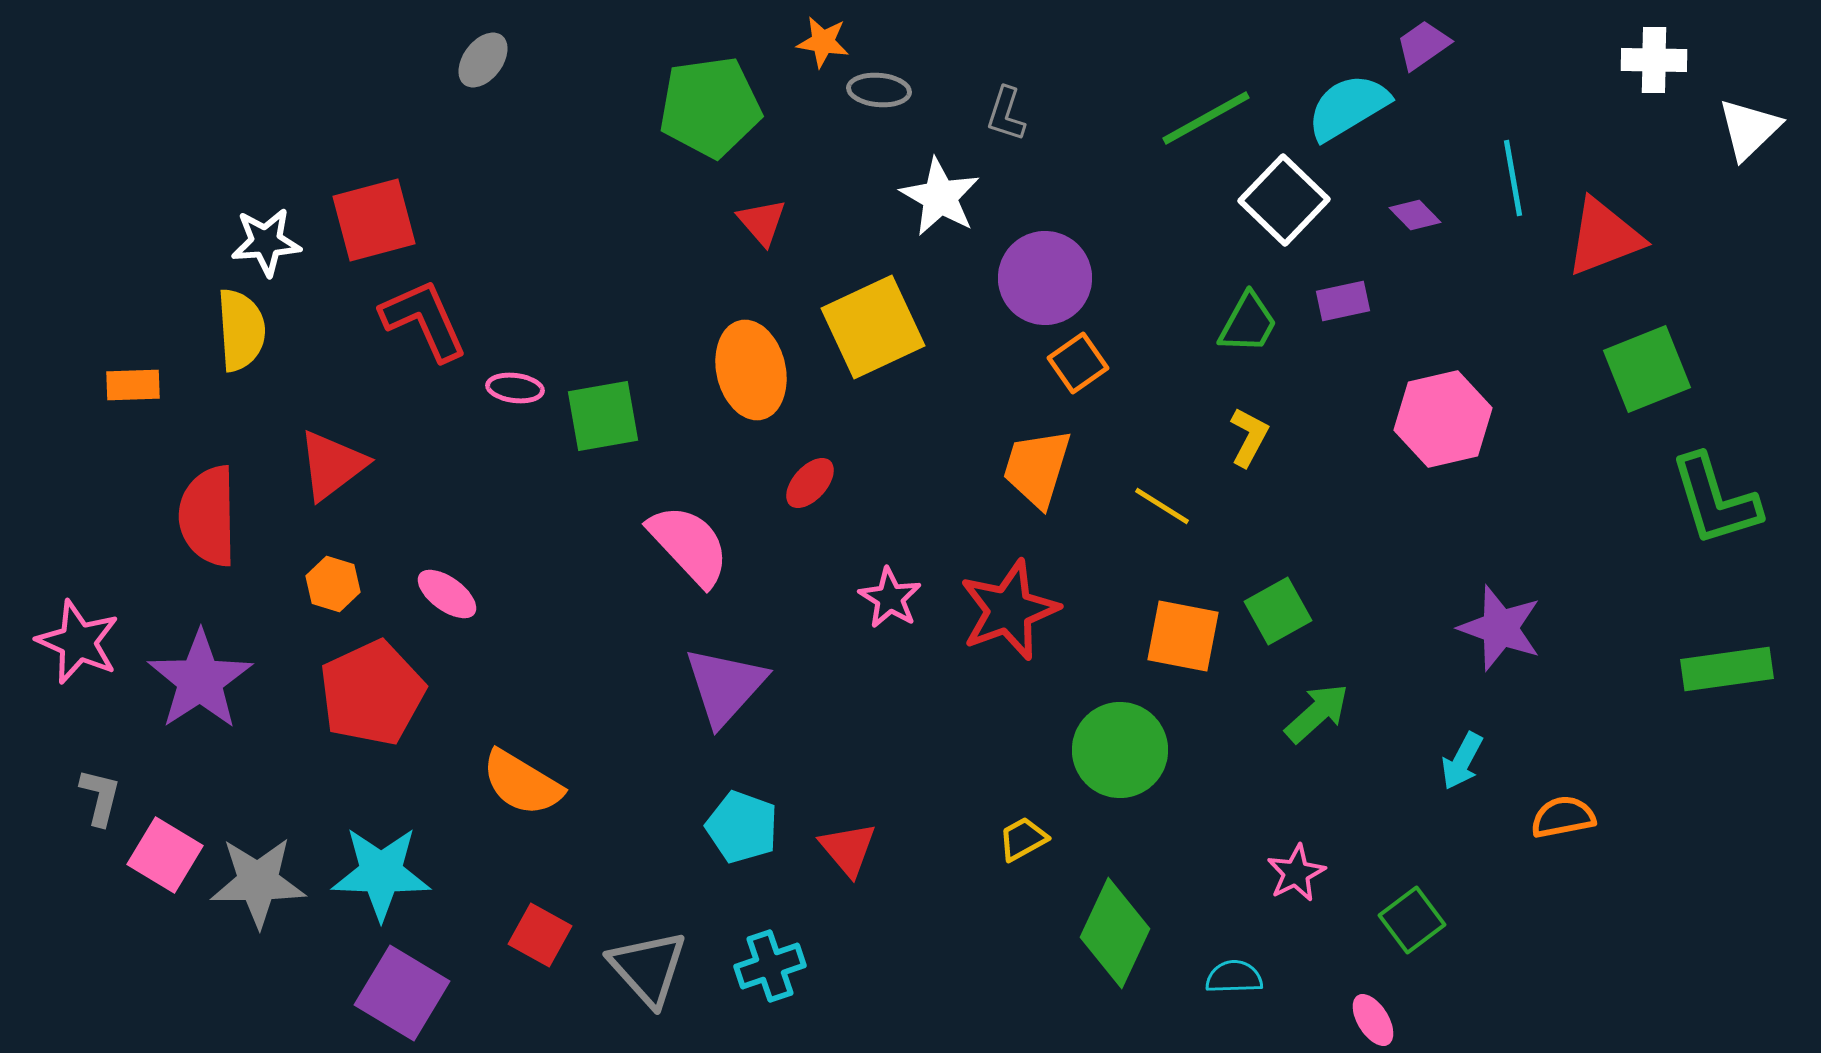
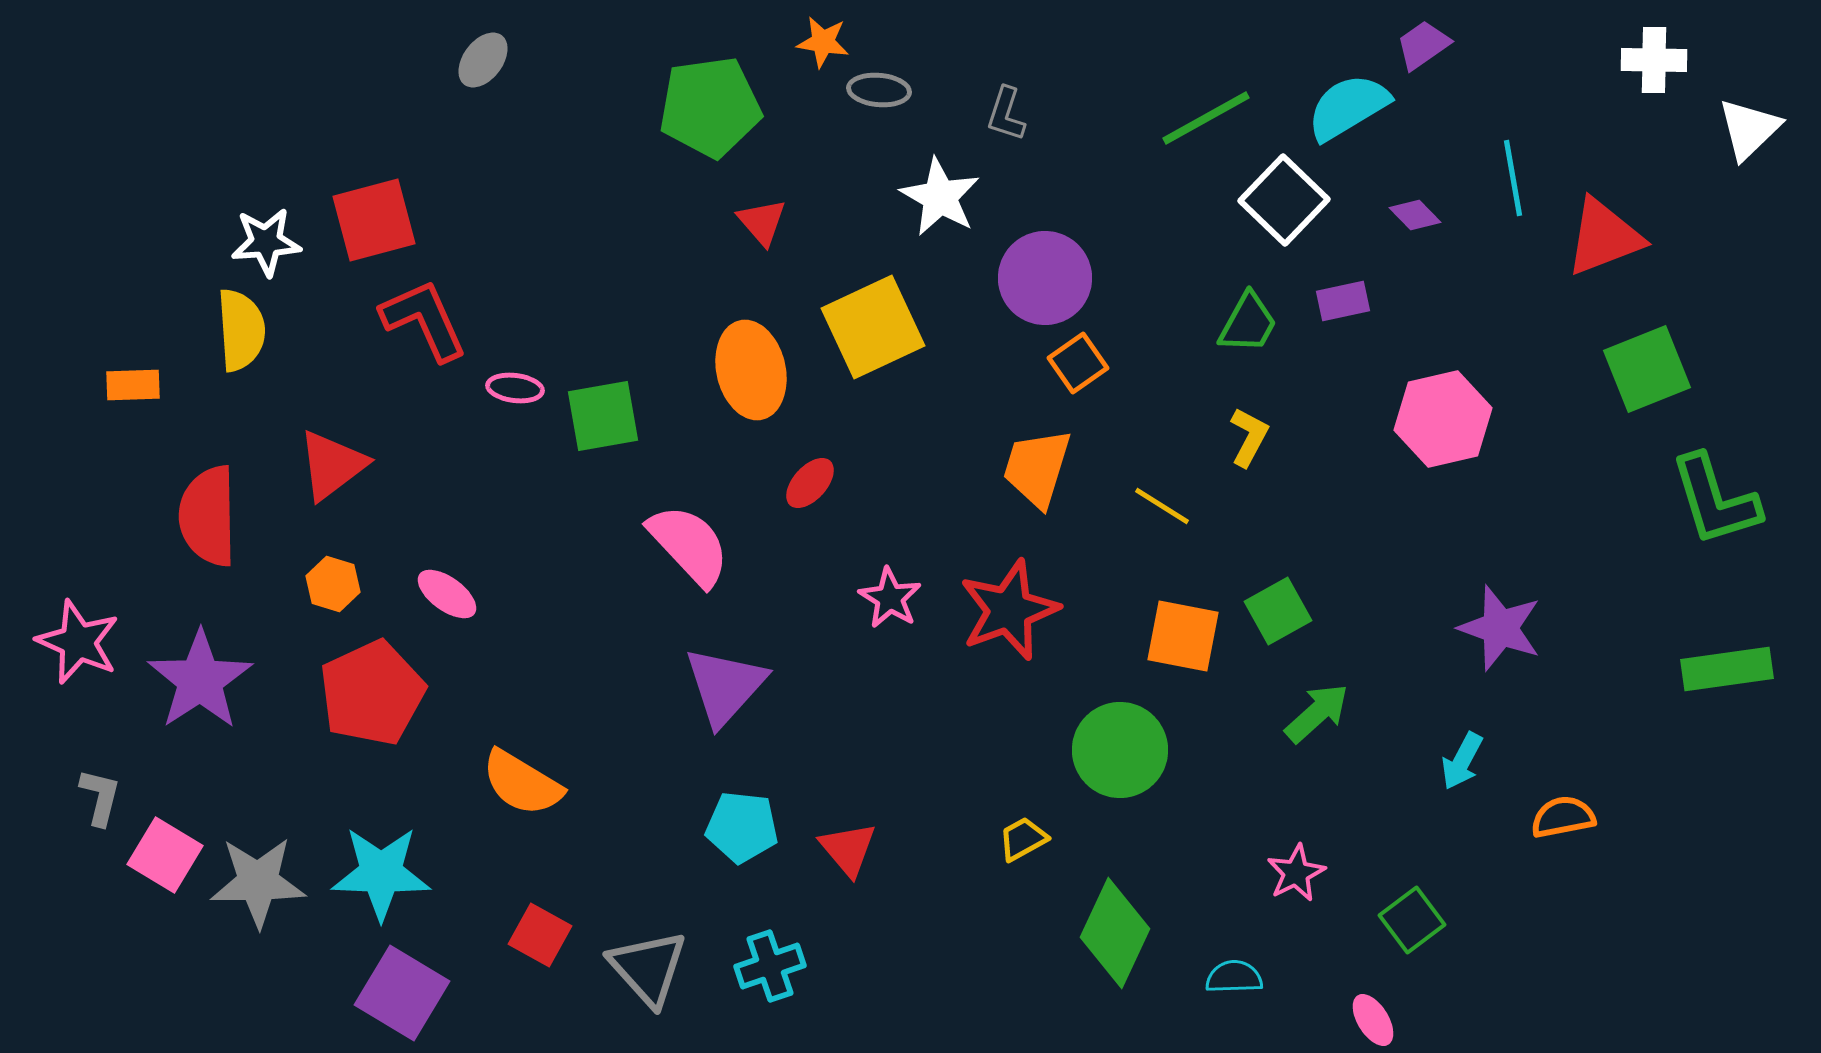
cyan pentagon at (742, 827): rotated 14 degrees counterclockwise
